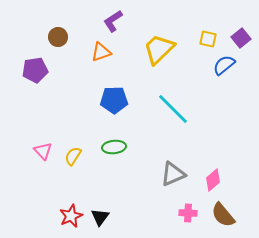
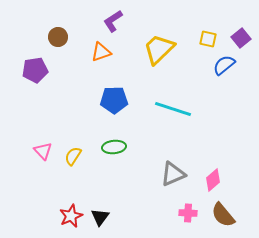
cyan line: rotated 27 degrees counterclockwise
